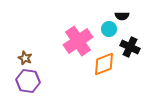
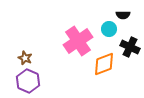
black semicircle: moved 1 px right, 1 px up
purple hexagon: rotated 15 degrees clockwise
